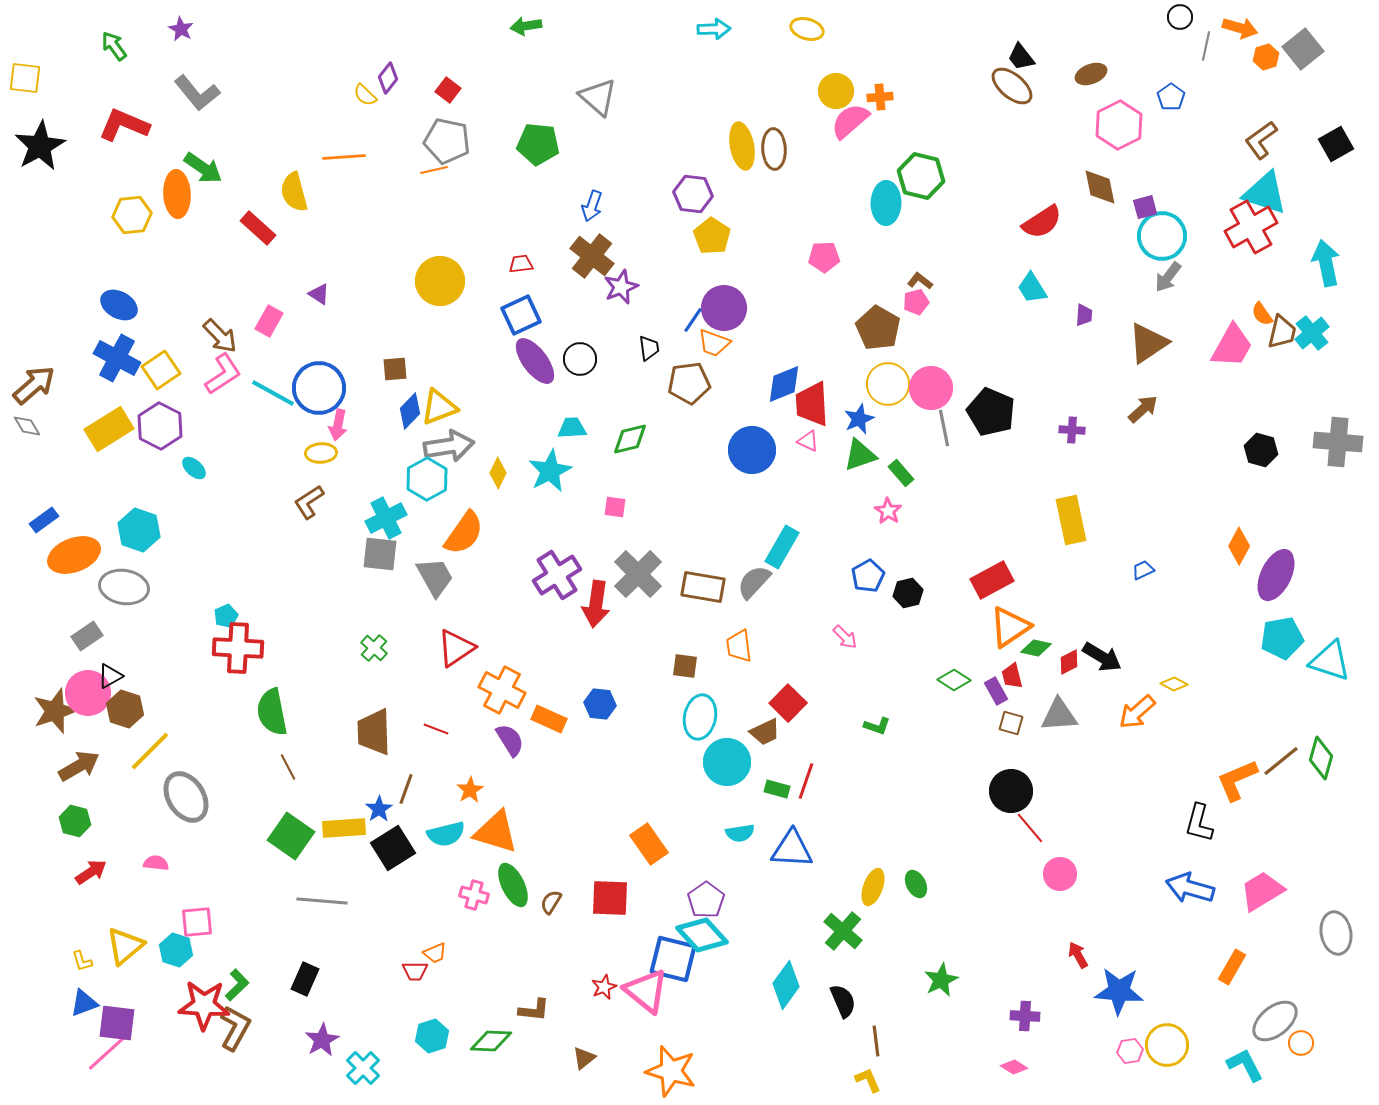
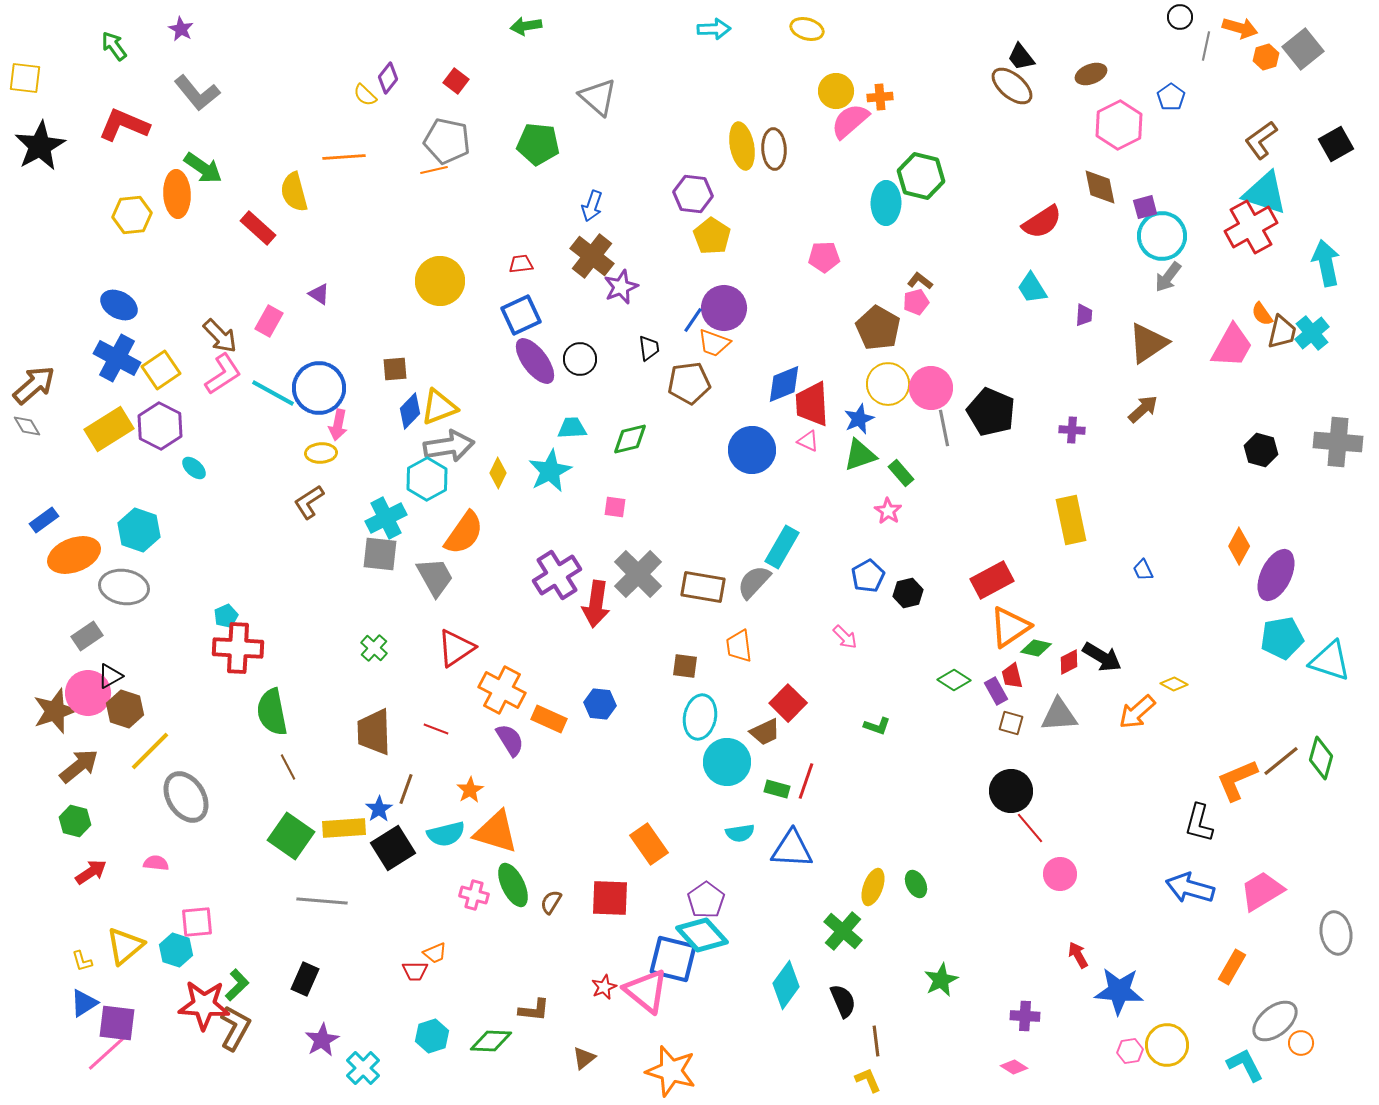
red square at (448, 90): moved 8 px right, 9 px up
blue trapezoid at (1143, 570): rotated 90 degrees counterclockwise
brown arrow at (79, 766): rotated 9 degrees counterclockwise
blue triangle at (84, 1003): rotated 12 degrees counterclockwise
